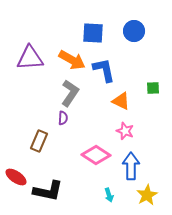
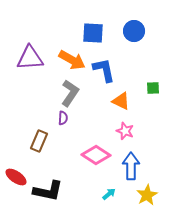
cyan arrow: moved 1 px up; rotated 112 degrees counterclockwise
